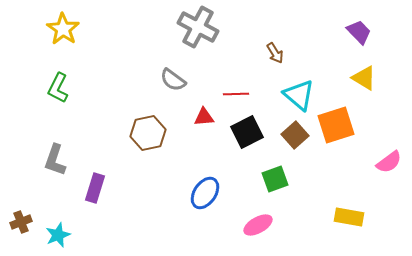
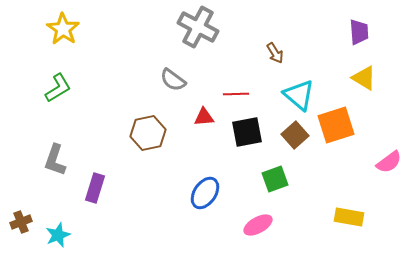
purple trapezoid: rotated 40 degrees clockwise
green L-shape: rotated 148 degrees counterclockwise
black square: rotated 16 degrees clockwise
